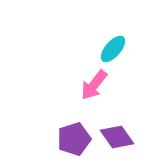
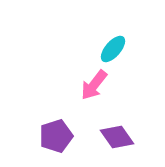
purple pentagon: moved 18 px left, 3 px up
